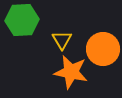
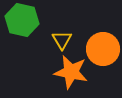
green hexagon: rotated 16 degrees clockwise
